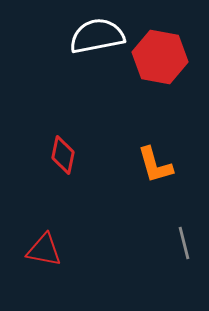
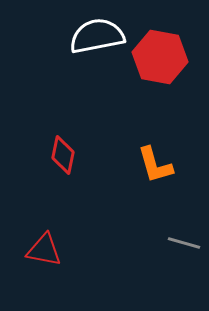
gray line: rotated 60 degrees counterclockwise
